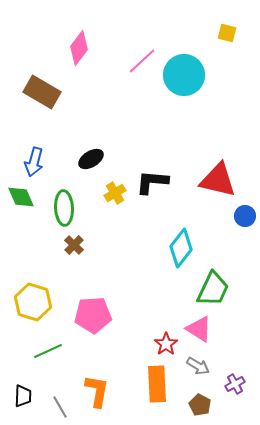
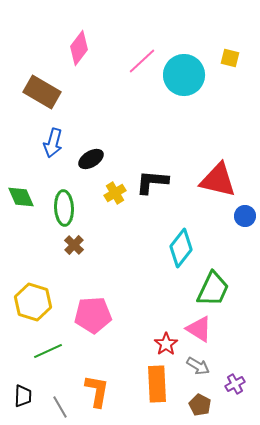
yellow square: moved 3 px right, 25 px down
blue arrow: moved 19 px right, 19 px up
